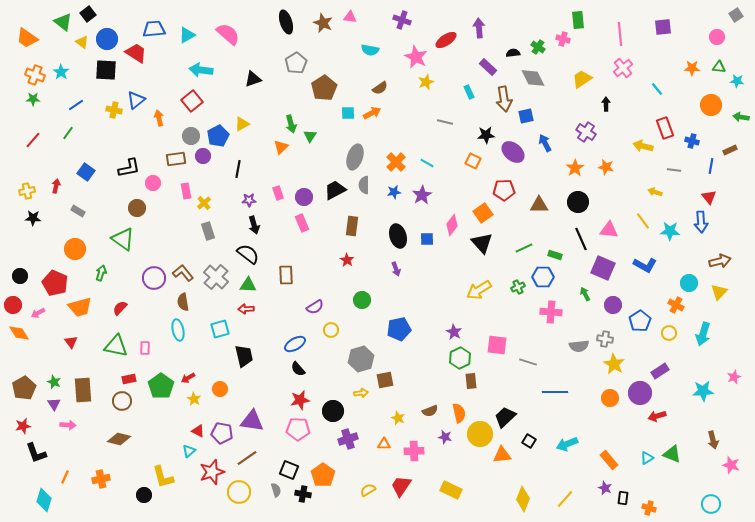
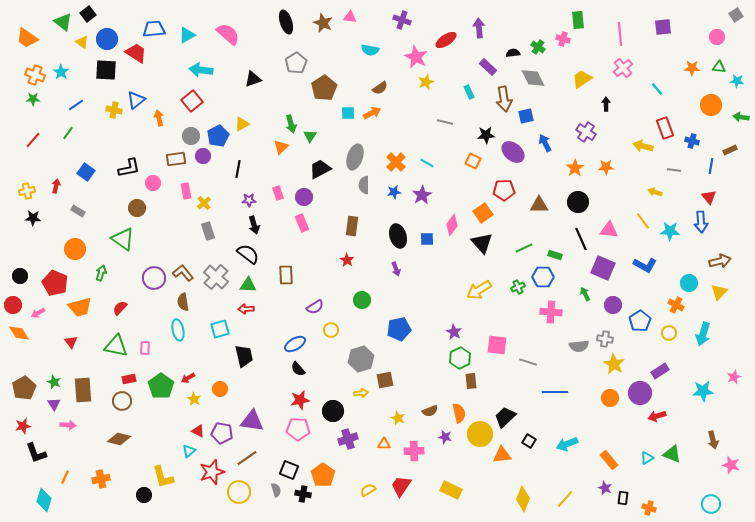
orange star at (606, 167): rotated 14 degrees counterclockwise
black trapezoid at (335, 190): moved 15 px left, 21 px up
